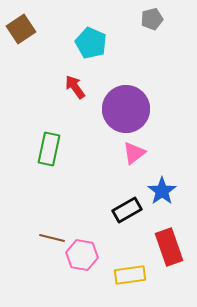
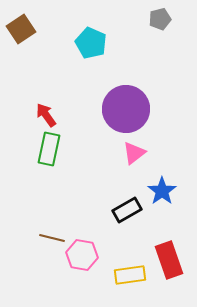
gray pentagon: moved 8 px right
red arrow: moved 29 px left, 28 px down
red rectangle: moved 13 px down
